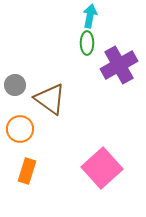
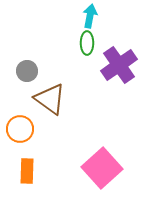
purple cross: rotated 6 degrees counterclockwise
gray circle: moved 12 px right, 14 px up
orange rectangle: rotated 15 degrees counterclockwise
